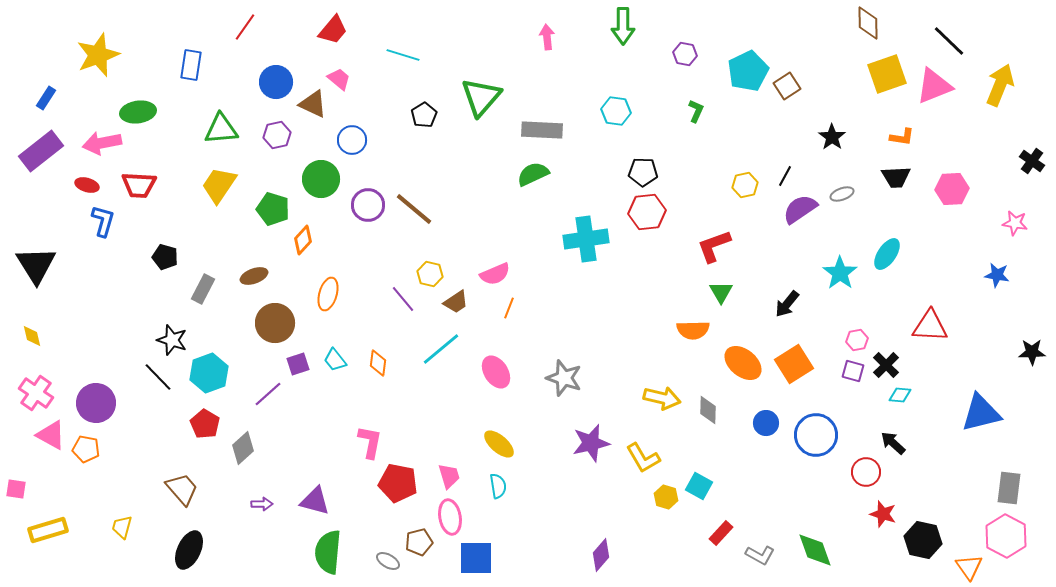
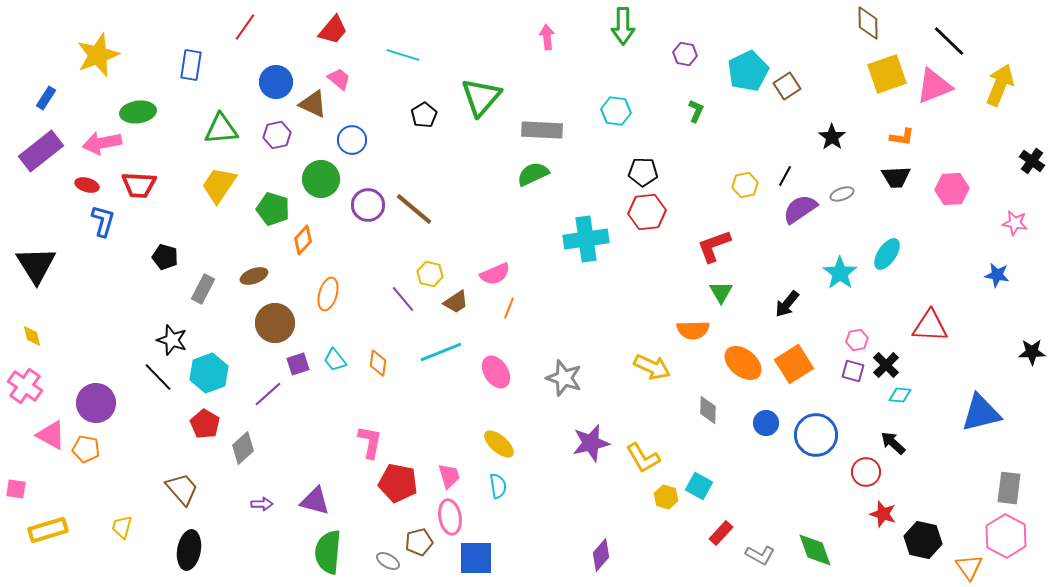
cyan line at (441, 349): moved 3 px down; rotated 18 degrees clockwise
pink cross at (36, 393): moved 11 px left, 7 px up
yellow arrow at (662, 398): moved 10 px left, 31 px up; rotated 12 degrees clockwise
black ellipse at (189, 550): rotated 15 degrees counterclockwise
